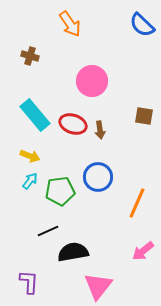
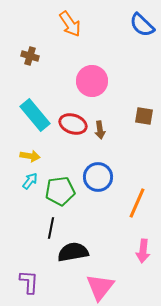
yellow arrow: rotated 12 degrees counterclockwise
black line: moved 3 px right, 3 px up; rotated 55 degrees counterclockwise
pink arrow: rotated 45 degrees counterclockwise
pink triangle: moved 2 px right, 1 px down
